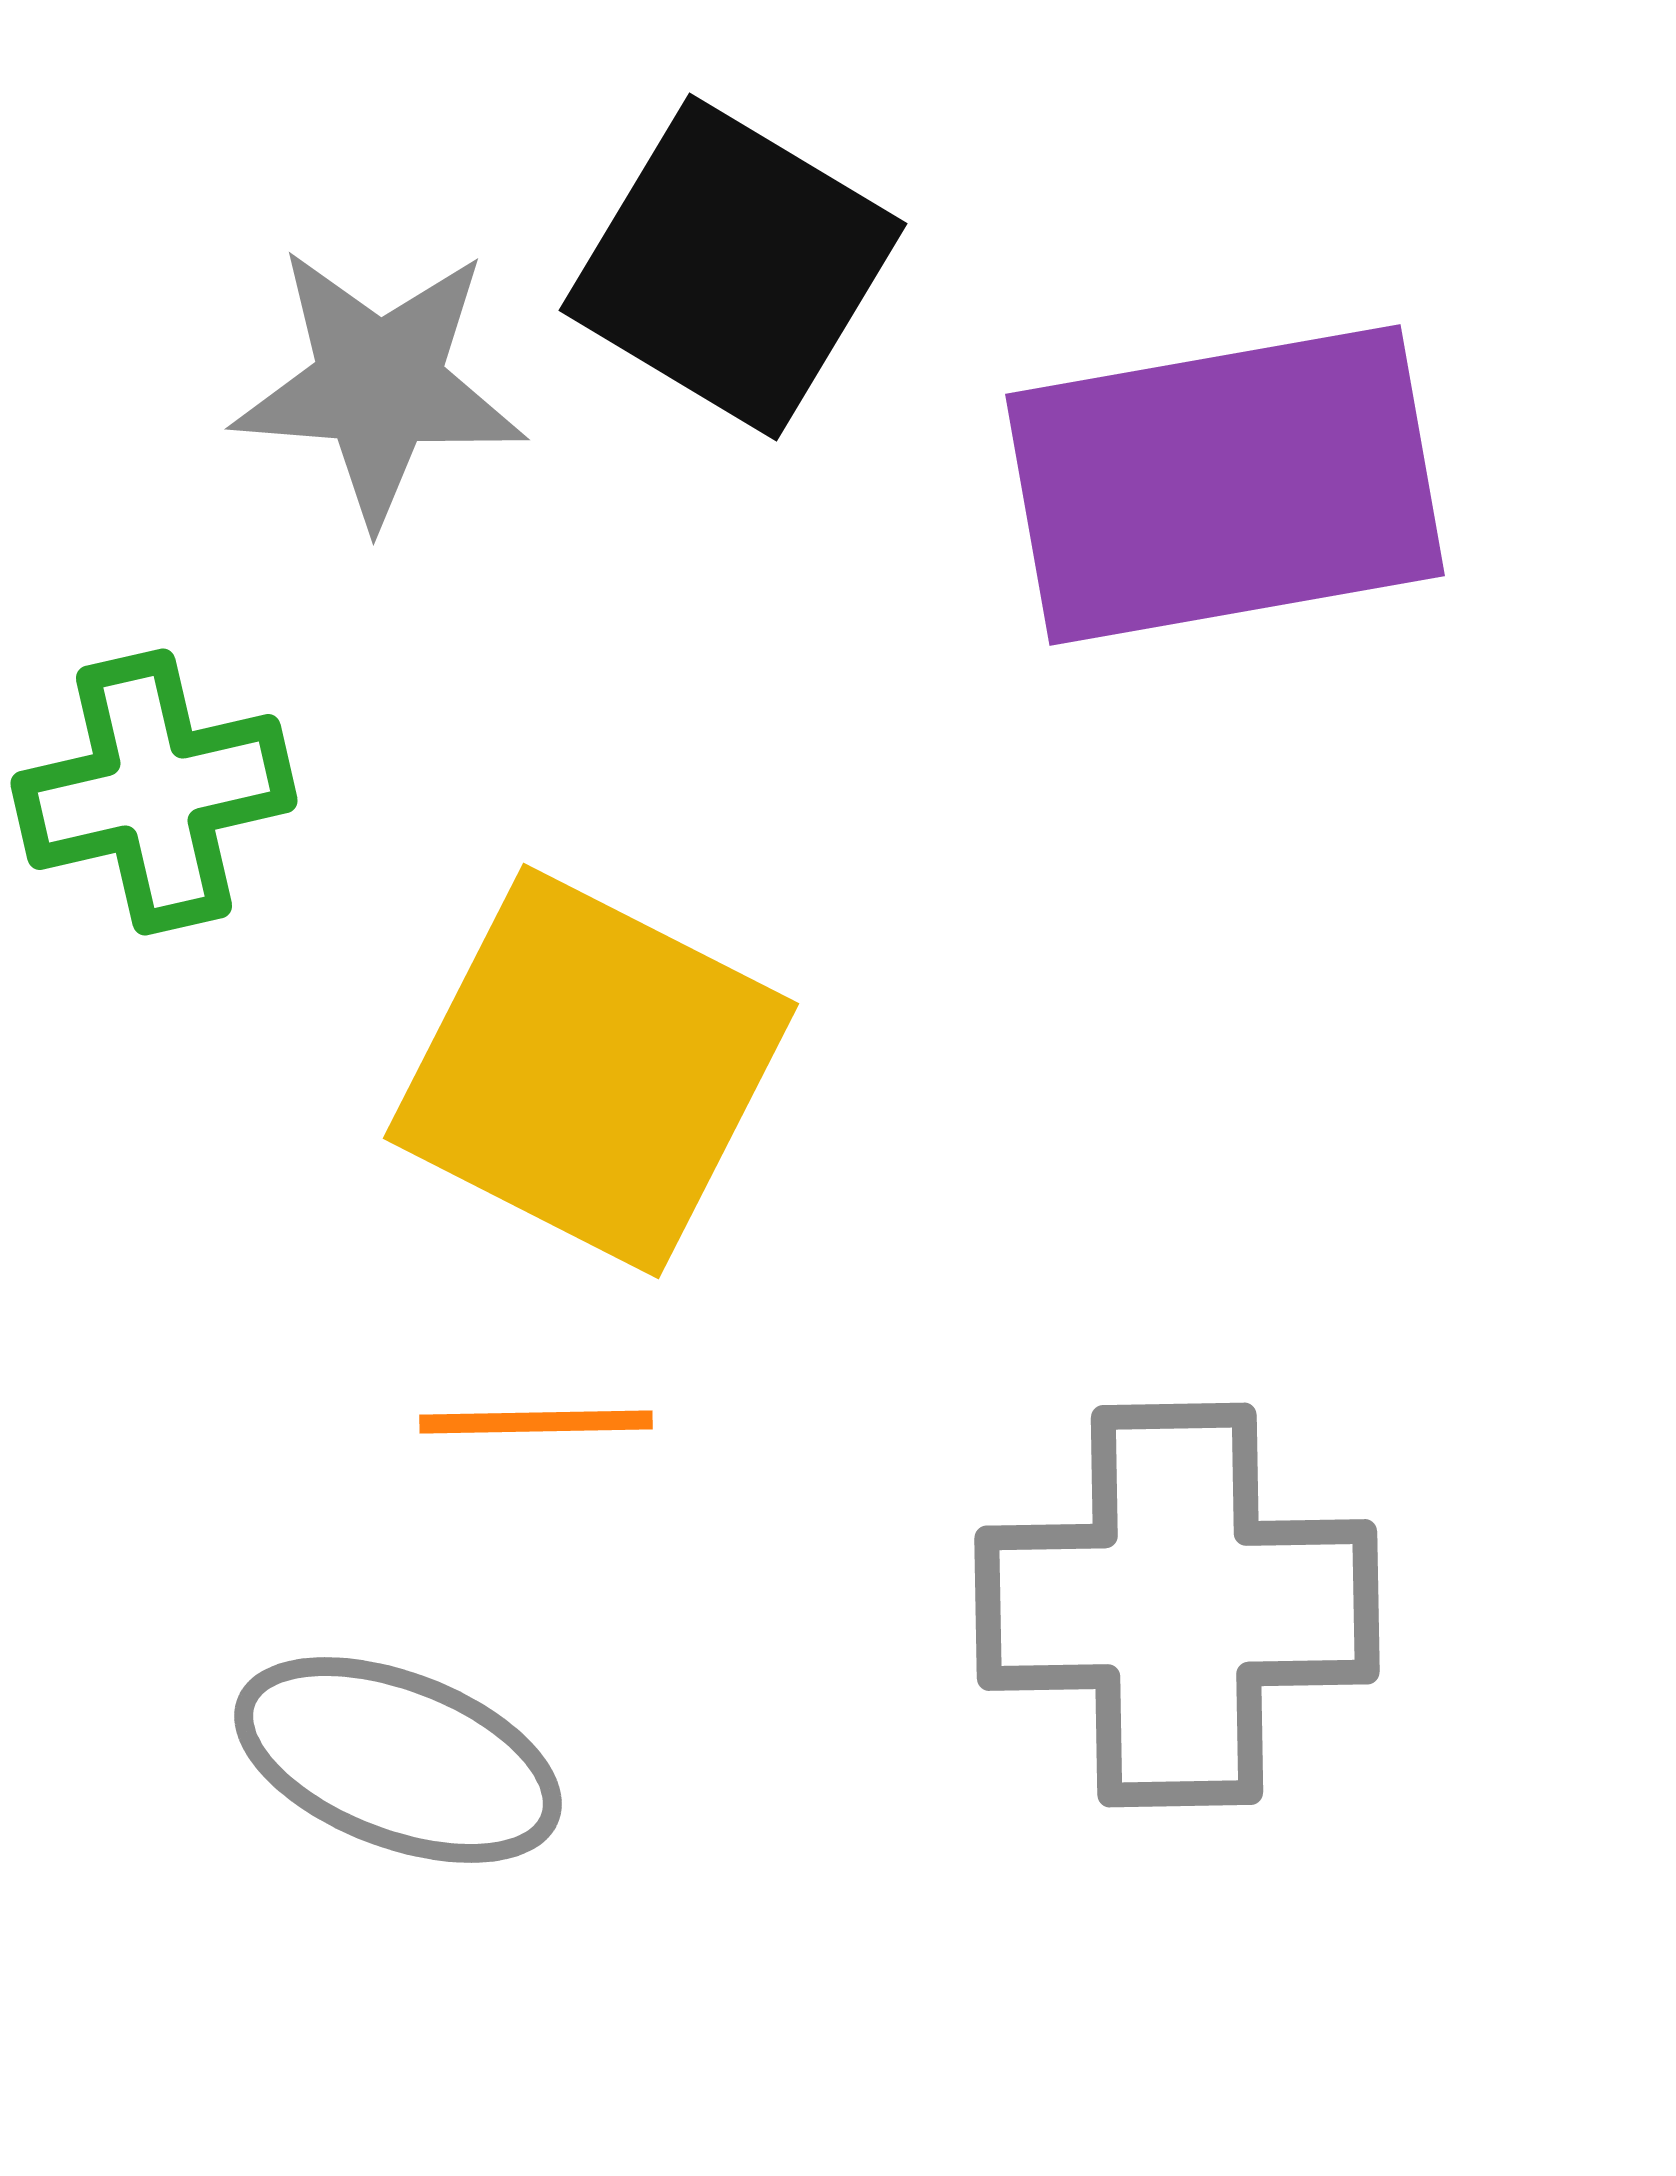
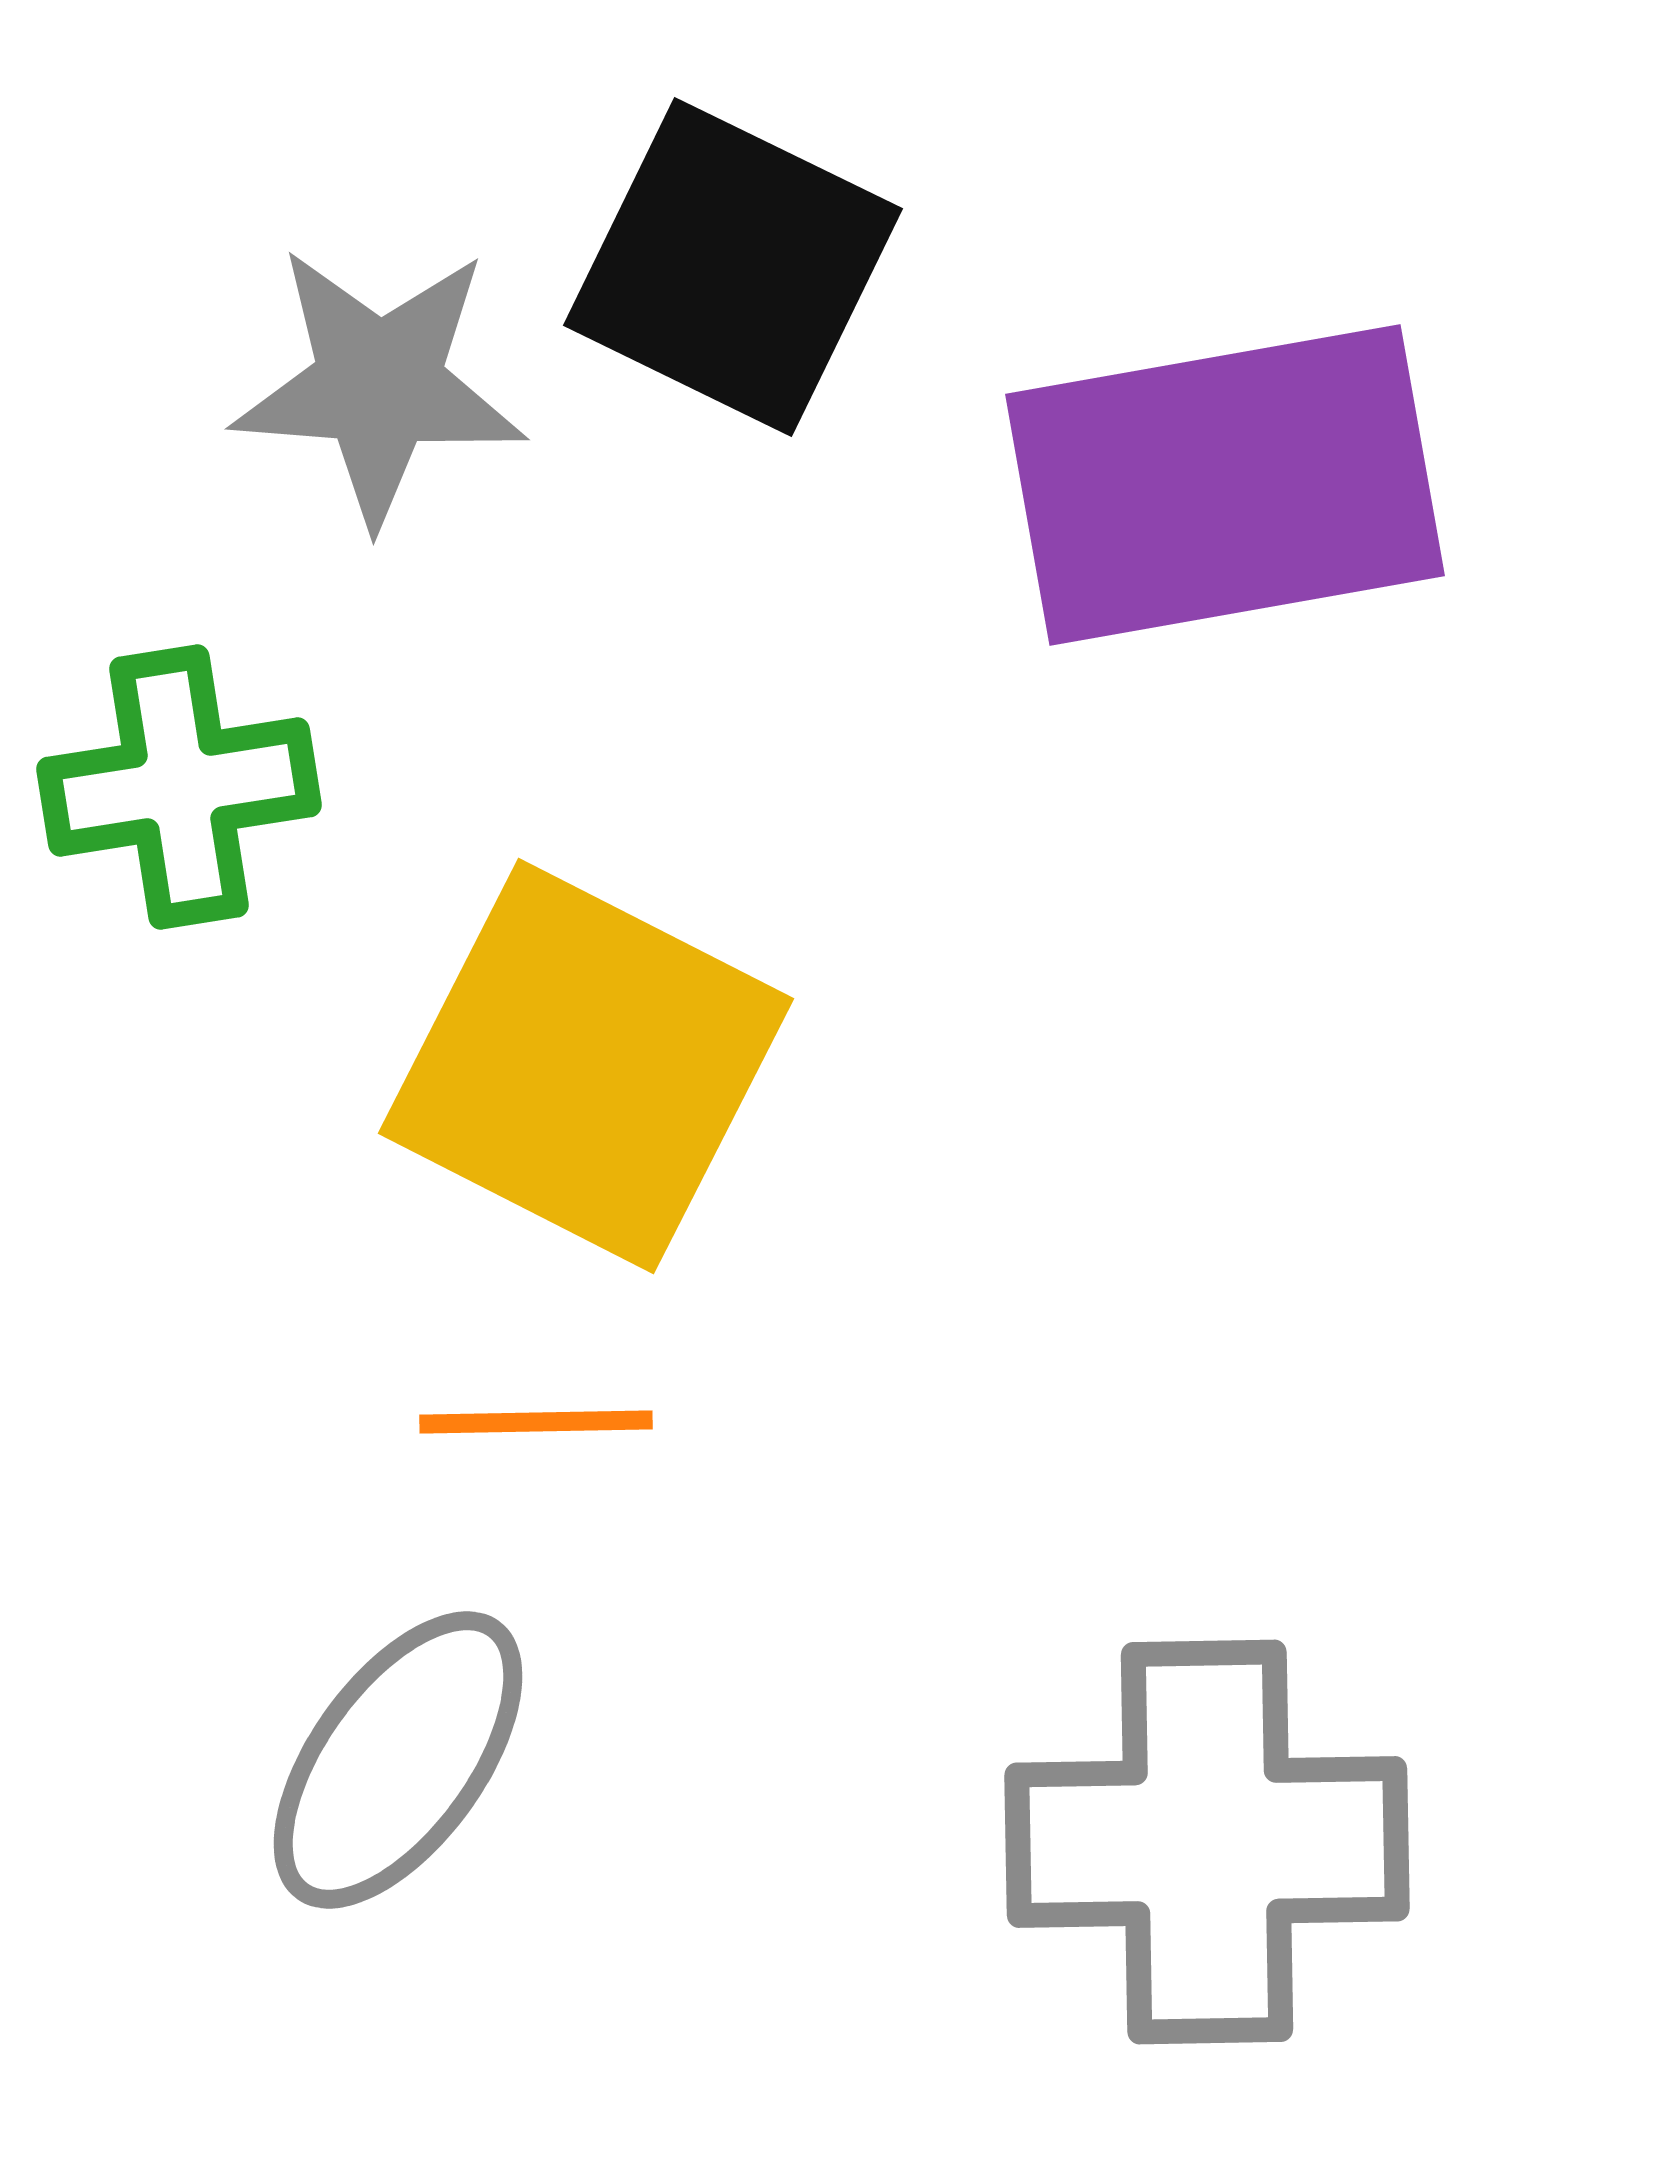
black square: rotated 5 degrees counterclockwise
green cross: moved 25 px right, 5 px up; rotated 4 degrees clockwise
yellow square: moved 5 px left, 5 px up
gray cross: moved 30 px right, 237 px down
gray ellipse: rotated 75 degrees counterclockwise
